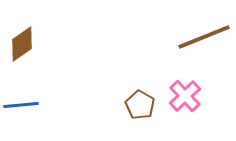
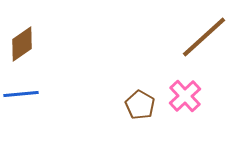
brown line: rotated 20 degrees counterclockwise
blue line: moved 11 px up
